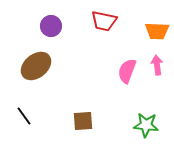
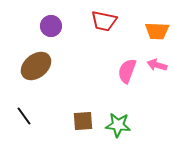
pink arrow: rotated 66 degrees counterclockwise
green star: moved 28 px left
